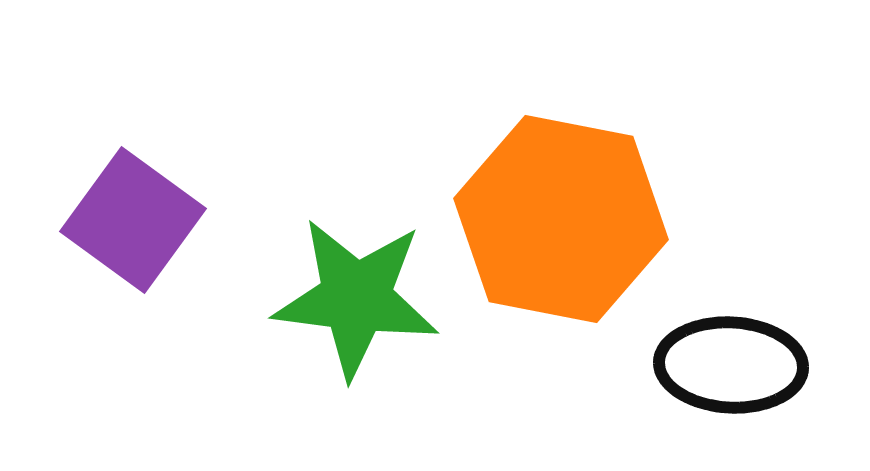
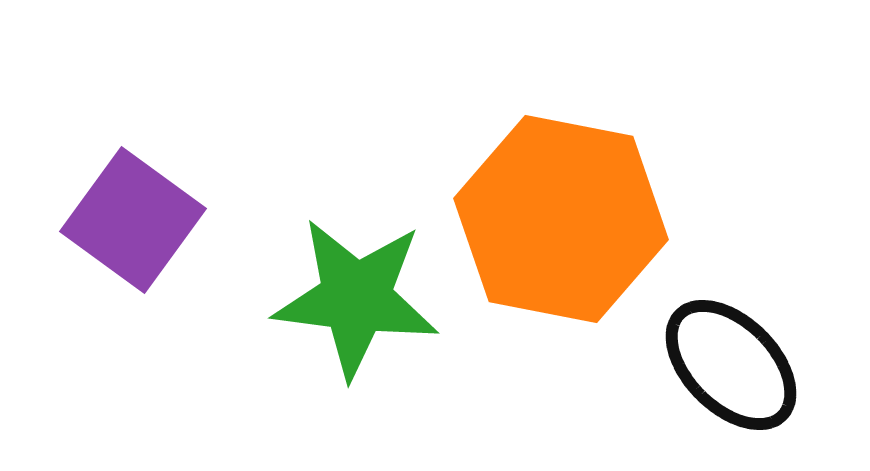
black ellipse: rotated 42 degrees clockwise
